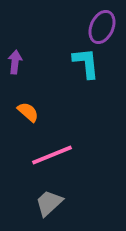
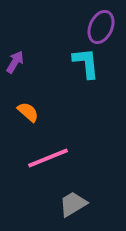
purple ellipse: moved 1 px left
purple arrow: rotated 25 degrees clockwise
pink line: moved 4 px left, 3 px down
gray trapezoid: moved 24 px right, 1 px down; rotated 12 degrees clockwise
